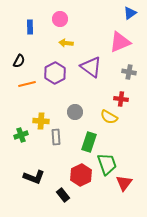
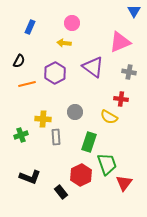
blue triangle: moved 4 px right, 2 px up; rotated 24 degrees counterclockwise
pink circle: moved 12 px right, 4 px down
blue rectangle: rotated 24 degrees clockwise
yellow arrow: moved 2 px left
purple triangle: moved 2 px right
yellow cross: moved 2 px right, 2 px up
black L-shape: moved 4 px left
black rectangle: moved 2 px left, 3 px up
